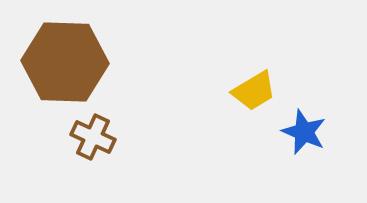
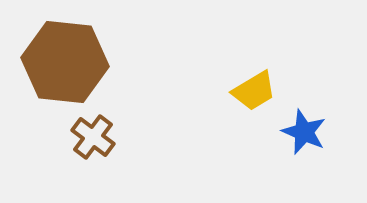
brown hexagon: rotated 4 degrees clockwise
brown cross: rotated 12 degrees clockwise
